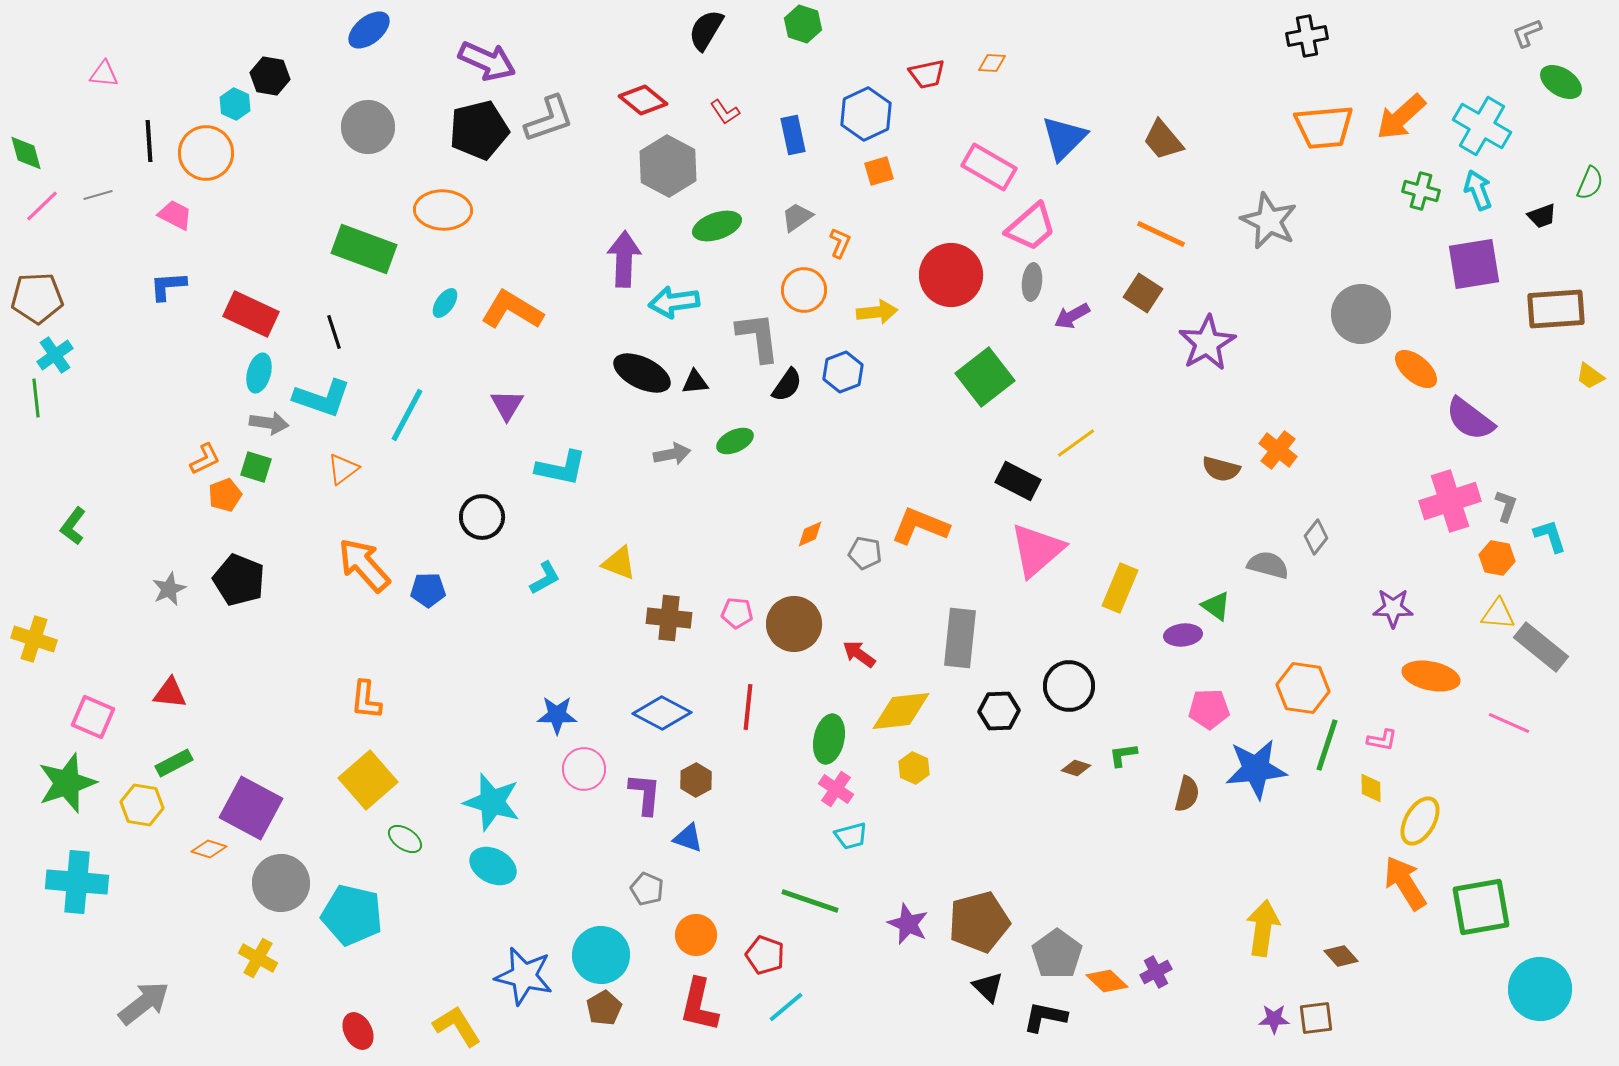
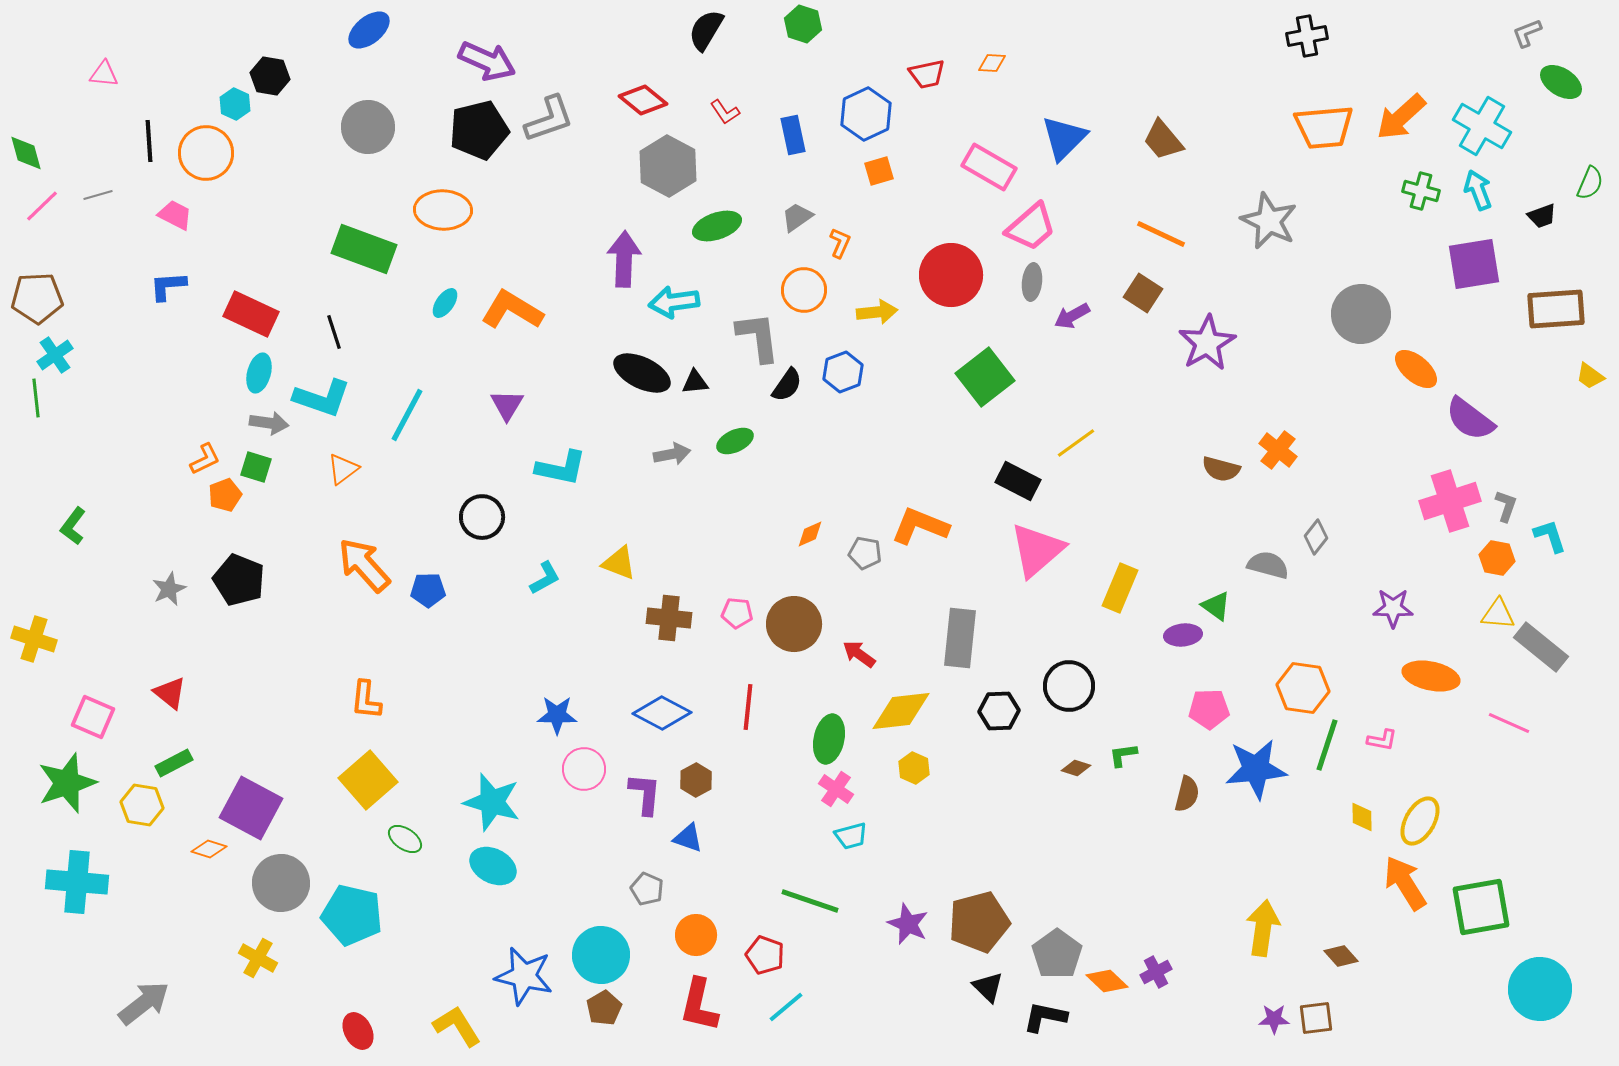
red triangle at (170, 693): rotated 33 degrees clockwise
yellow diamond at (1371, 788): moved 9 px left, 29 px down
